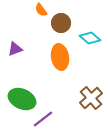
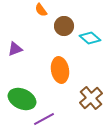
brown circle: moved 3 px right, 3 px down
orange ellipse: moved 13 px down
purple line: moved 1 px right; rotated 10 degrees clockwise
